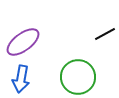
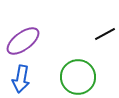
purple ellipse: moved 1 px up
